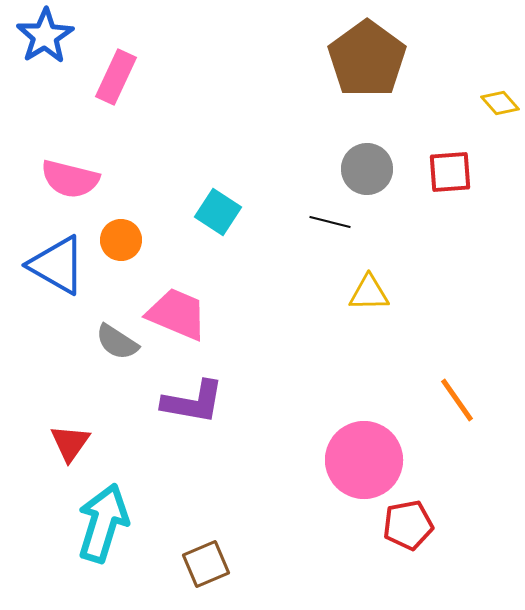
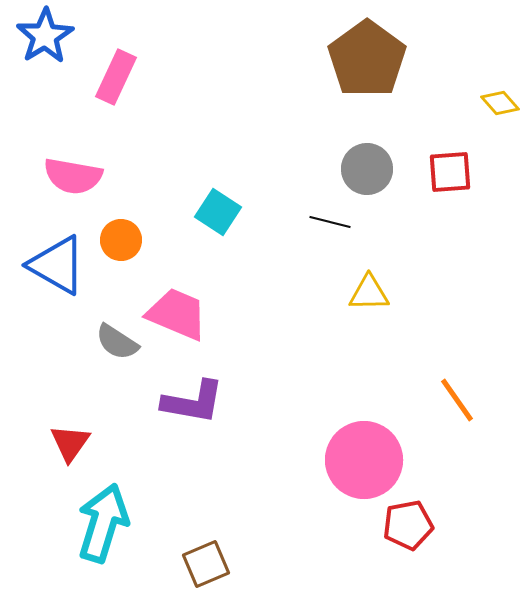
pink semicircle: moved 3 px right, 3 px up; rotated 4 degrees counterclockwise
